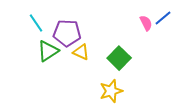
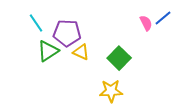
yellow star: rotated 15 degrees clockwise
